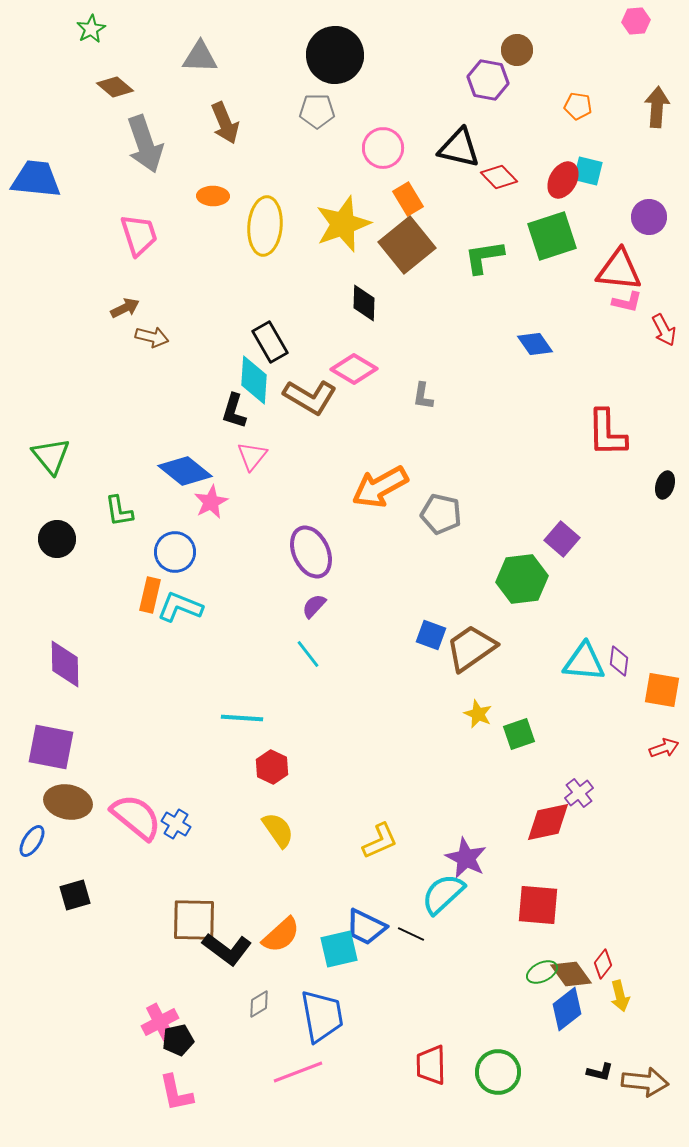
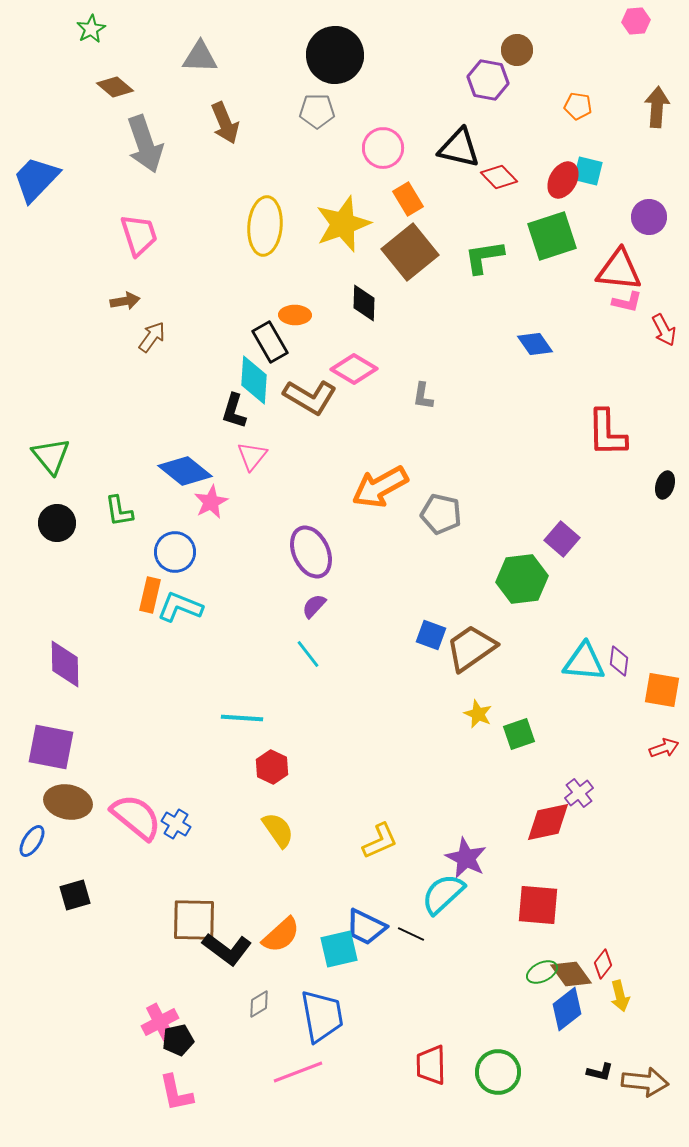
blue trapezoid at (36, 179): rotated 52 degrees counterclockwise
orange ellipse at (213, 196): moved 82 px right, 119 px down
brown square at (407, 245): moved 3 px right, 7 px down
brown arrow at (125, 308): moved 7 px up; rotated 16 degrees clockwise
brown arrow at (152, 337): rotated 68 degrees counterclockwise
black circle at (57, 539): moved 16 px up
